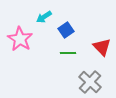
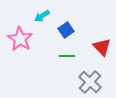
cyan arrow: moved 2 px left, 1 px up
green line: moved 1 px left, 3 px down
